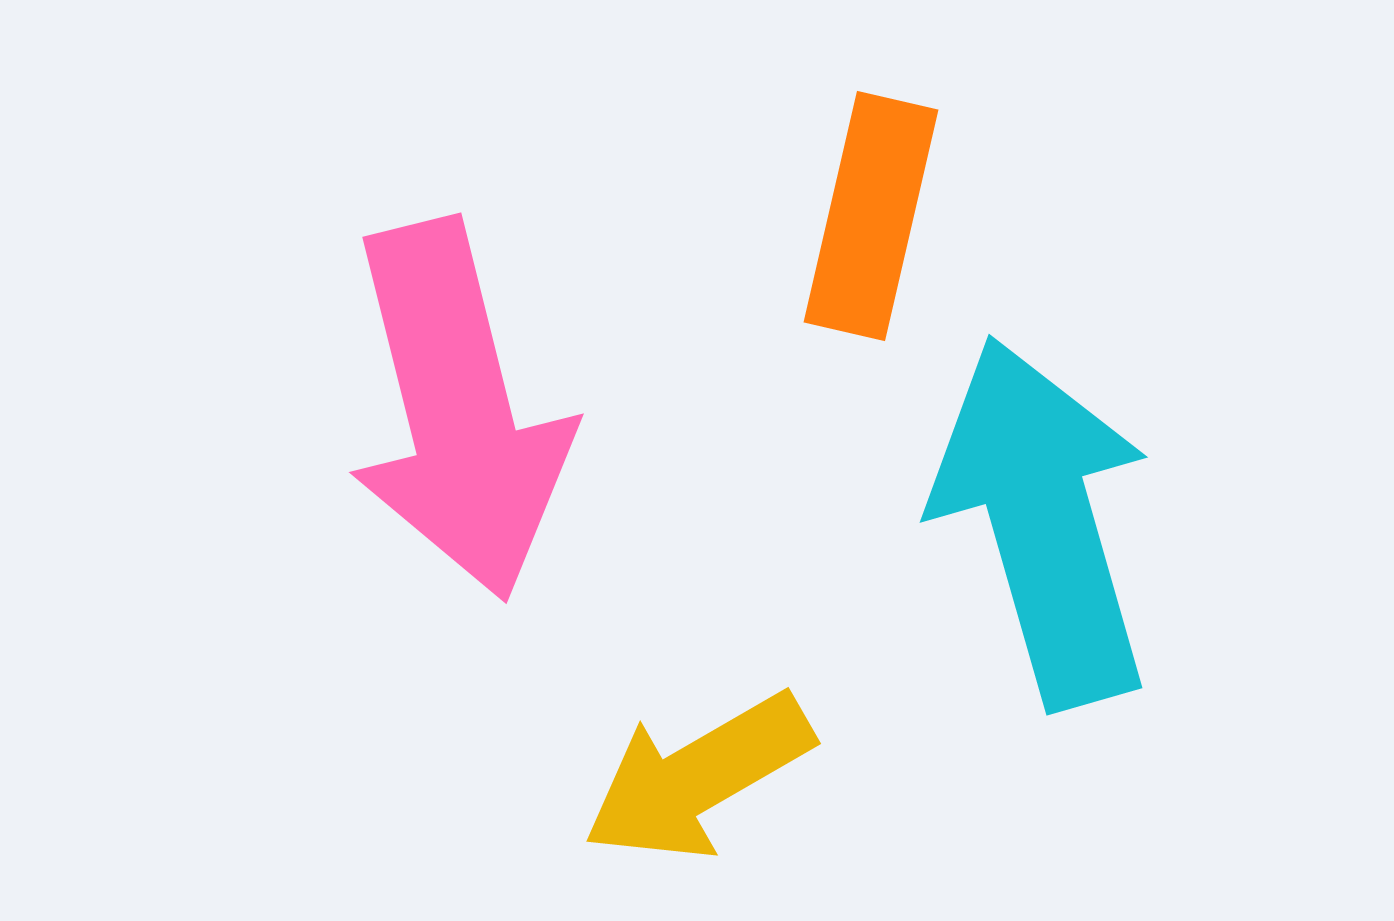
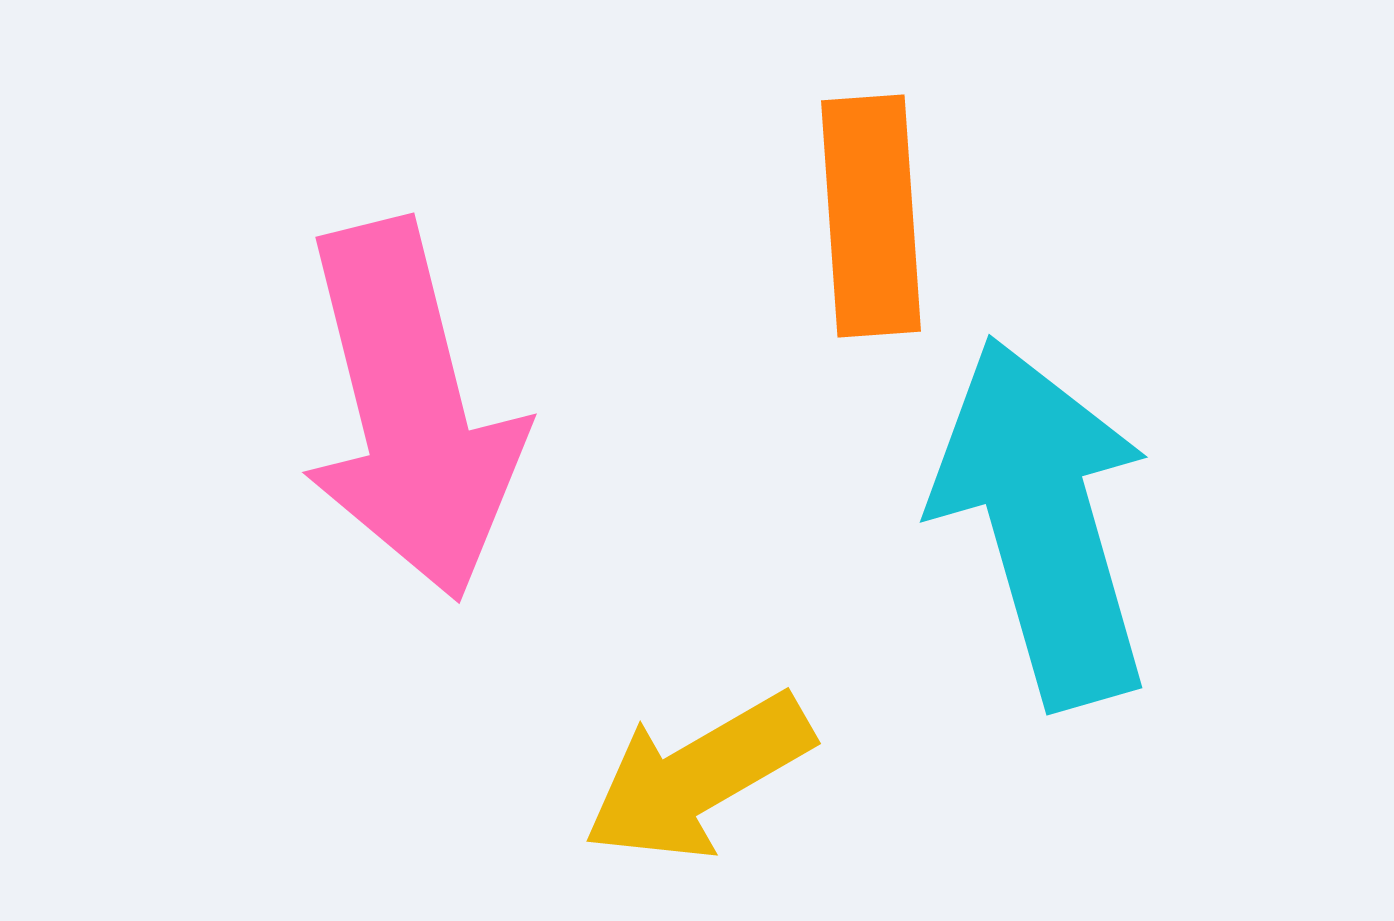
orange rectangle: rotated 17 degrees counterclockwise
pink arrow: moved 47 px left
